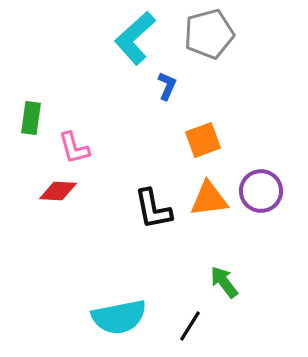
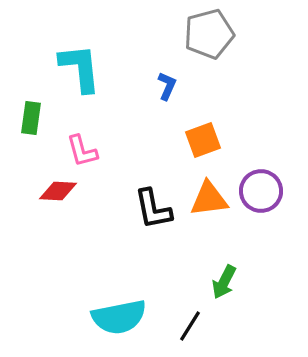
cyan L-shape: moved 55 px left, 30 px down; rotated 126 degrees clockwise
pink L-shape: moved 8 px right, 3 px down
green arrow: rotated 116 degrees counterclockwise
